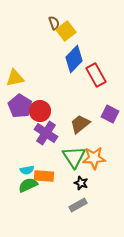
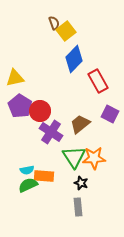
red rectangle: moved 2 px right, 6 px down
purple cross: moved 5 px right, 1 px up
gray rectangle: moved 2 px down; rotated 66 degrees counterclockwise
